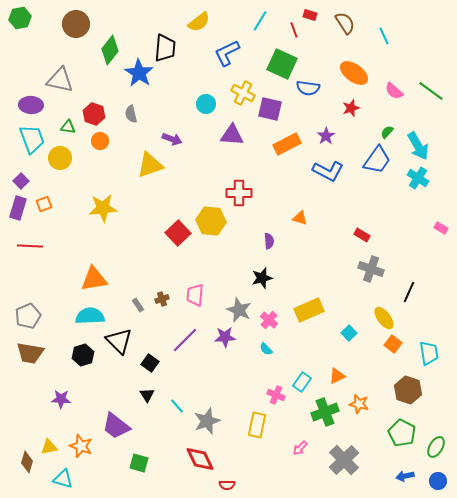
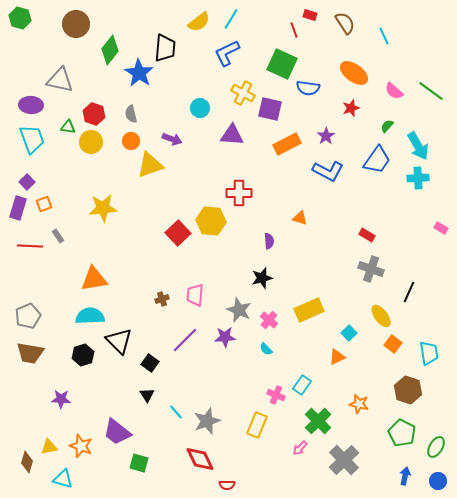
green hexagon at (20, 18): rotated 25 degrees clockwise
cyan line at (260, 21): moved 29 px left, 2 px up
cyan circle at (206, 104): moved 6 px left, 4 px down
green semicircle at (387, 132): moved 6 px up
orange circle at (100, 141): moved 31 px right
yellow circle at (60, 158): moved 31 px right, 16 px up
cyan cross at (418, 178): rotated 35 degrees counterclockwise
purple square at (21, 181): moved 6 px right, 1 px down
red rectangle at (362, 235): moved 5 px right
gray rectangle at (138, 305): moved 80 px left, 69 px up
yellow ellipse at (384, 318): moved 3 px left, 2 px up
orange triangle at (337, 376): moved 19 px up
cyan rectangle at (302, 382): moved 3 px down
cyan line at (177, 406): moved 1 px left, 6 px down
green cross at (325, 412): moved 7 px left, 9 px down; rotated 24 degrees counterclockwise
yellow rectangle at (257, 425): rotated 10 degrees clockwise
purple trapezoid at (116, 426): moved 1 px right, 6 px down
blue arrow at (405, 476): rotated 114 degrees clockwise
